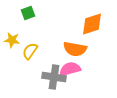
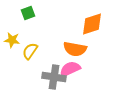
pink semicircle: rotated 10 degrees counterclockwise
